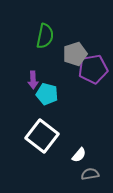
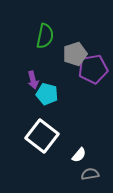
purple arrow: rotated 12 degrees counterclockwise
